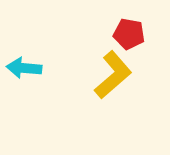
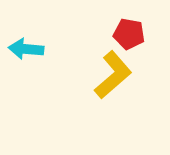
cyan arrow: moved 2 px right, 19 px up
